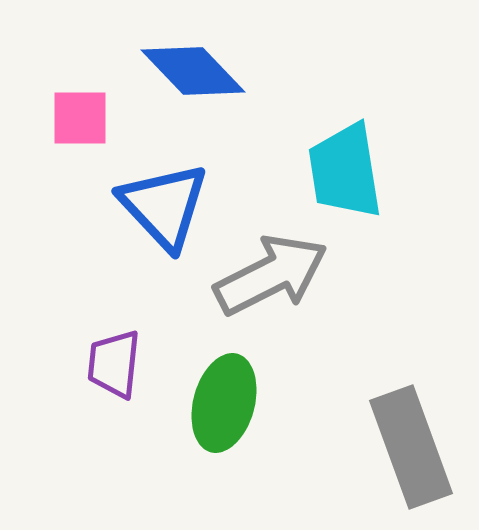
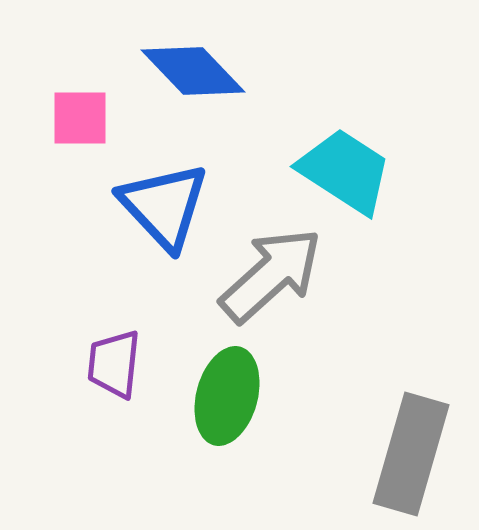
cyan trapezoid: rotated 132 degrees clockwise
gray arrow: rotated 15 degrees counterclockwise
green ellipse: moved 3 px right, 7 px up
gray rectangle: moved 7 px down; rotated 36 degrees clockwise
